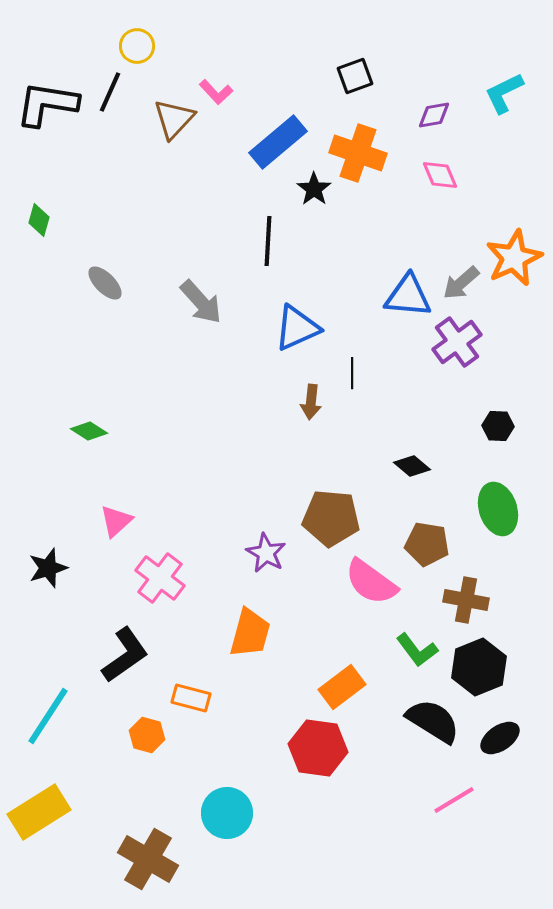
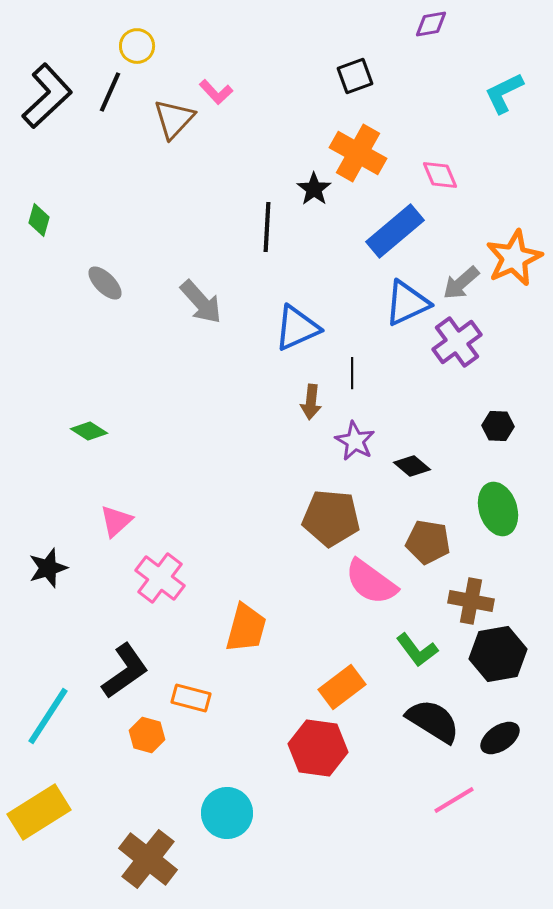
black L-shape at (47, 104): moved 8 px up; rotated 128 degrees clockwise
purple diamond at (434, 115): moved 3 px left, 91 px up
blue rectangle at (278, 142): moved 117 px right, 89 px down
orange cross at (358, 153): rotated 10 degrees clockwise
black line at (268, 241): moved 1 px left, 14 px up
blue triangle at (408, 296): moved 1 px left, 7 px down; rotated 30 degrees counterclockwise
brown pentagon at (427, 544): moved 1 px right, 2 px up
purple star at (266, 553): moved 89 px right, 112 px up
brown cross at (466, 600): moved 5 px right, 1 px down
orange trapezoid at (250, 633): moved 4 px left, 5 px up
black L-shape at (125, 655): moved 16 px down
black hexagon at (479, 667): moved 19 px right, 13 px up; rotated 12 degrees clockwise
brown cross at (148, 859): rotated 8 degrees clockwise
